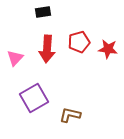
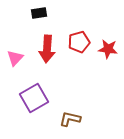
black rectangle: moved 4 px left, 1 px down
brown L-shape: moved 4 px down
